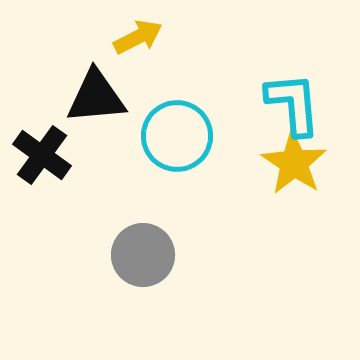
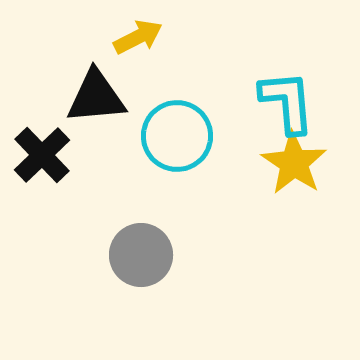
cyan L-shape: moved 6 px left, 2 px up
black cross: rotated 10 degrees clockwise
gray circle: moved 2 px left
